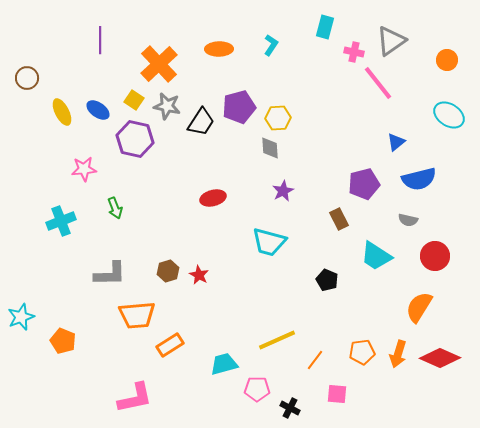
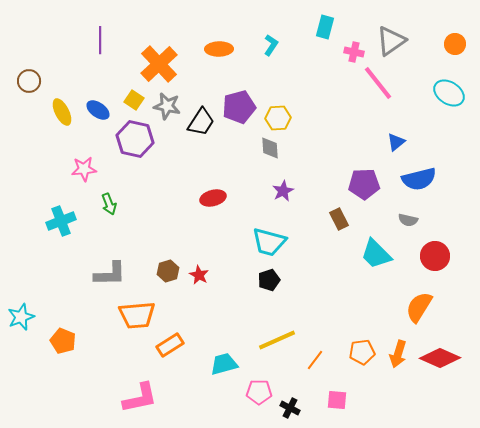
orange circle at (447, 60): moved 8 px right, 16 px up
brown circle at (27, 78): moved 2 px right, 3 px down
cyan ellipse at (449, 115): moved 22 px up
purple pentagon at (364, 184): rotated 12 degrees clockwise
green arrow at (115, 208): moved 6 px left, 4 px up
cyan trapezoid at (376, 256): moved 2 px up; rotated 12 degrees clockwise
black pentagon at (327, 280): moved 58 px left; rotated 30 degrees clockwise
pink pentagon at (257, 389): moved 2 px right, 3 px down
pink square at (337, 394): moved 6 px down
pink L-shape at (135, 398): moved 5 px right
